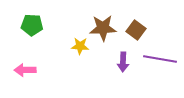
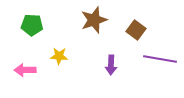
brown star: moved 9 px left, 8 px up; rotated 16 degrees counterclockwise
yellow star: moved 21 px left, 10 px down
purple arrow: moved 12 px left, 3 px down
